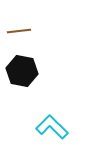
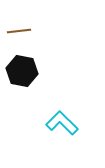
cyan L-shape: moved 10 px right, 4 px up
